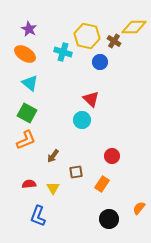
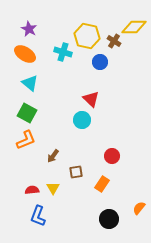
red semicircle: moved 3 px right, 6 px down
